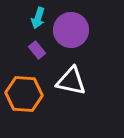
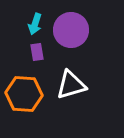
cyan arrow: moved 3 px left, 6 px down
purple rectangle: moved 2 px down; rotated 30 degrees clockwise
white triangle: moved 4 px down; rotated 28 degrees counterclockwise
